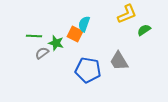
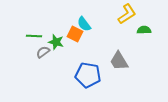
yellow L-shape: rotated 10 degrees counterclockwise
cyan semicircle: rotated 56 degrees counterclockwise
green semicircle: rotated 32 degrees clockwise
green star: moved 1 px up
gray semicircle: moved 1 px right, 1 px up
blue pentagon: moved 5 px down
